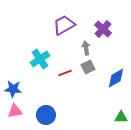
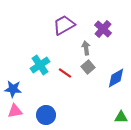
cyan cross: moved 6 px down
gray square: rotated 16 degrees counterclockwise
red line: rotated 56 degrees clockwise
